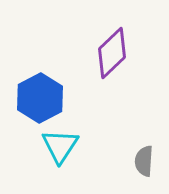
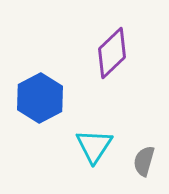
cyan triangle: moved 34 px right
gray semicircle: rotated 12 degrees clockwise
